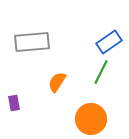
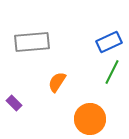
blue rectangle: rotated 10 degrees clockwise
green line: moved 11 px right
purple rectangle: rotated 35 degrees counterclockwise
orange circle: moved 1 px left
